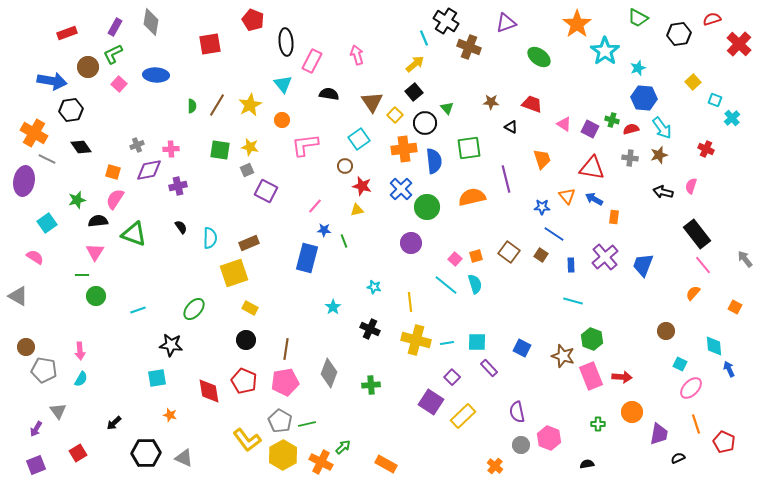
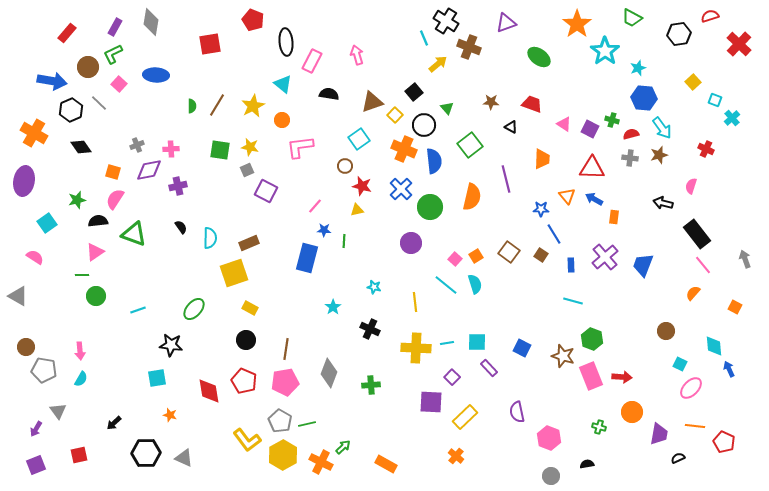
green trapezoid at (638, 18): moved 6 px left
red semicircle at (712, 19): moved 2 px left, 3 px up
red rectangle at (67, 33): rotated 30 degrees counterclockwise
yellow arrow at (415, 64): moved 23 px right
cyan triangle at (283, 84): rotated 12 degrees counterclockwise
brown triangle at (372, 102): rotated 45 degrees clockwise
yellow star at (250, 105): moved 3 px right, 1 px down
black hexagon at (71, 110): rotated 15 degrees counterclockwise
black circle at (425, 123): moved 1 px left, 2 px down
red semicircle at (631, 129): moved 5 px down
pink L-shape at (305, 145): moved 5 px left, 2 px down
green square at (469, 148): moved 1 px right, 3 px up; rotated 30 degrees counterclockwise
orange cross at (404, 149): rotated 30 degrees clockwise
gray line at (47, 159): moved 52 px right, 56 px up; rotated 18 degrees clockwise
orange trapezoid at (542, 159): rotated 20 degrees clockwise
red triangle at (592, 168): rotated 8 degrees counterclockwise
black arrow at (663, 192): moved 11 px down
orange semicircle at (472, 197): rotated 116 degrees clockwise
green circle at (427, 207): moved 3 px right
blue star at (542, 207): moved 1 px left, 2 px down
blue line at (554, 234): rotated 25 degrees clockwise
green line at (344, 241): rotated 24 degrees clockwise
pink triangle at (95, 252): rotated 24 degrees clockwise
orange square at (476, 256): rotated 16 degrees counterclockwise
gray arrow at (745, 259): rotated 18 degrees clockwise
yellow line at (410, 302): moved 5 px right
yellow cross at (416, 340): moved 8 px down; rotated 12 degrees counterclockwise
purple square at (431, 402): rotated 30 degrees counterclockwise
yellow rectangle at (463, 416): moved 2 px right, 1 px down
green cross at (598, 424): moved 1 px right, 3 px down; rotated 16 degrees clockwise
orange line at (696, 424): moved 1 px left, 2 px down; rotated 66 degrees counterclockwise
gray circle at (521, 445): moved 30 px right, 31 px down
red square at (78, 453): moved 1 px right, 2 px down; rotated 18 degrees clockwise
orange cross at (495, 466): moved 39 px left, 10 px up
